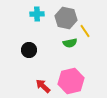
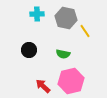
green semicircle: moved 7 px left, 11 px down; rotated 24 degrees clockwise
